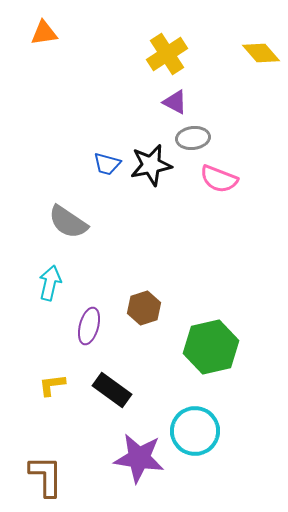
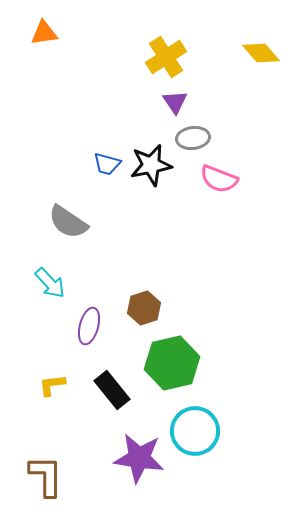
yellow cross: moved 1 px left, 3 px down
purple triangle: rotated 28 degrees clockwise
cyan arrow: rotated 124 degrees clockwise
green hexagon: moved 39 px left, 16 px down
black rectangle: rotated 15 degrees clockwise
